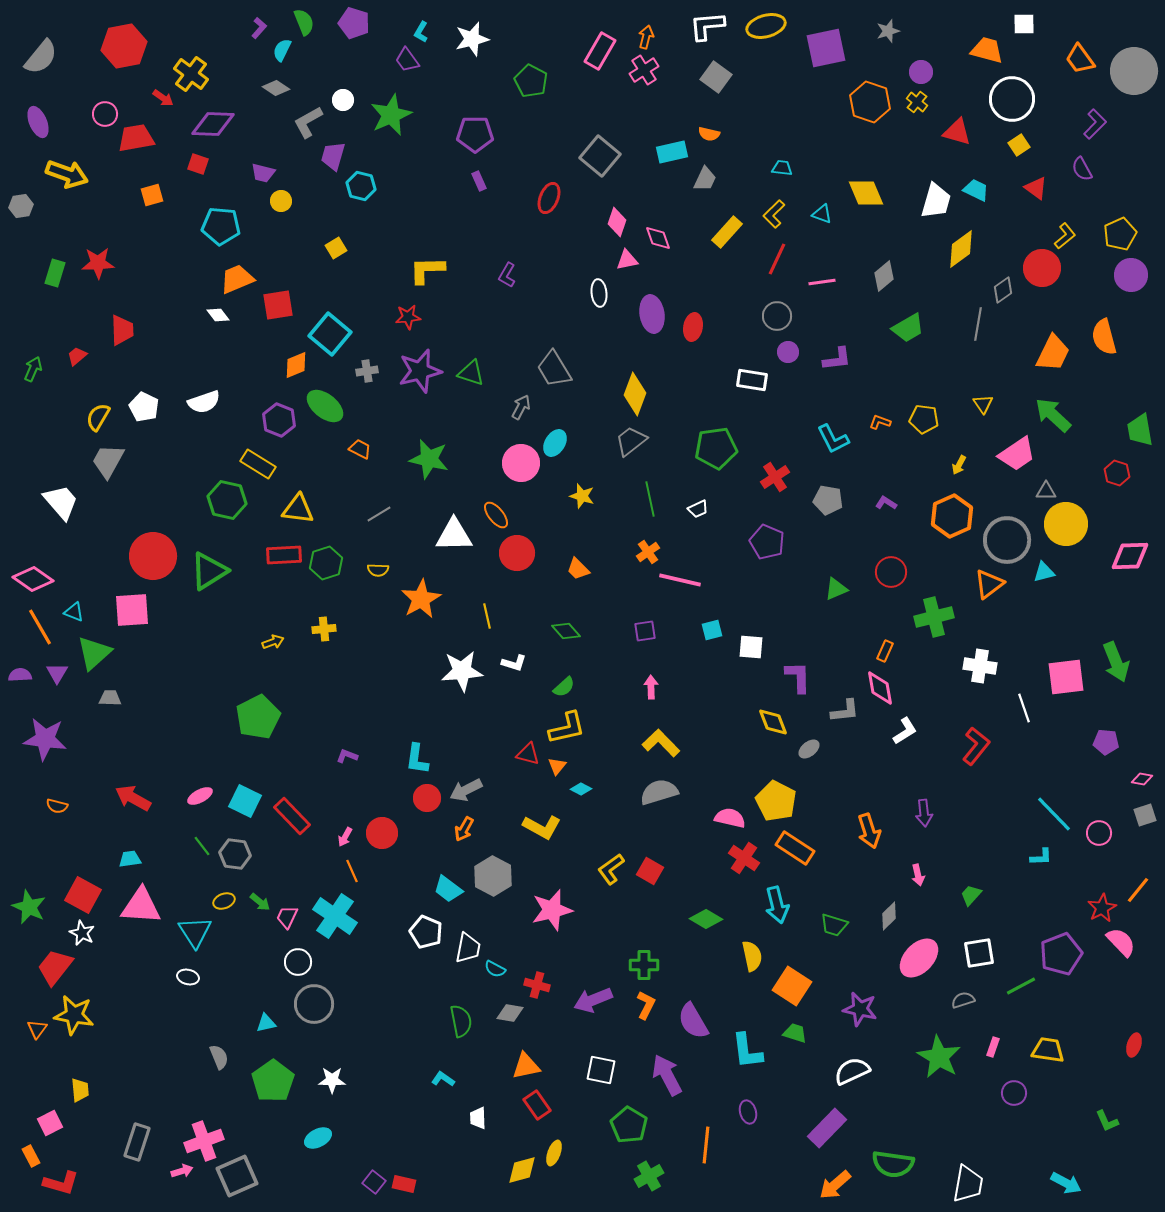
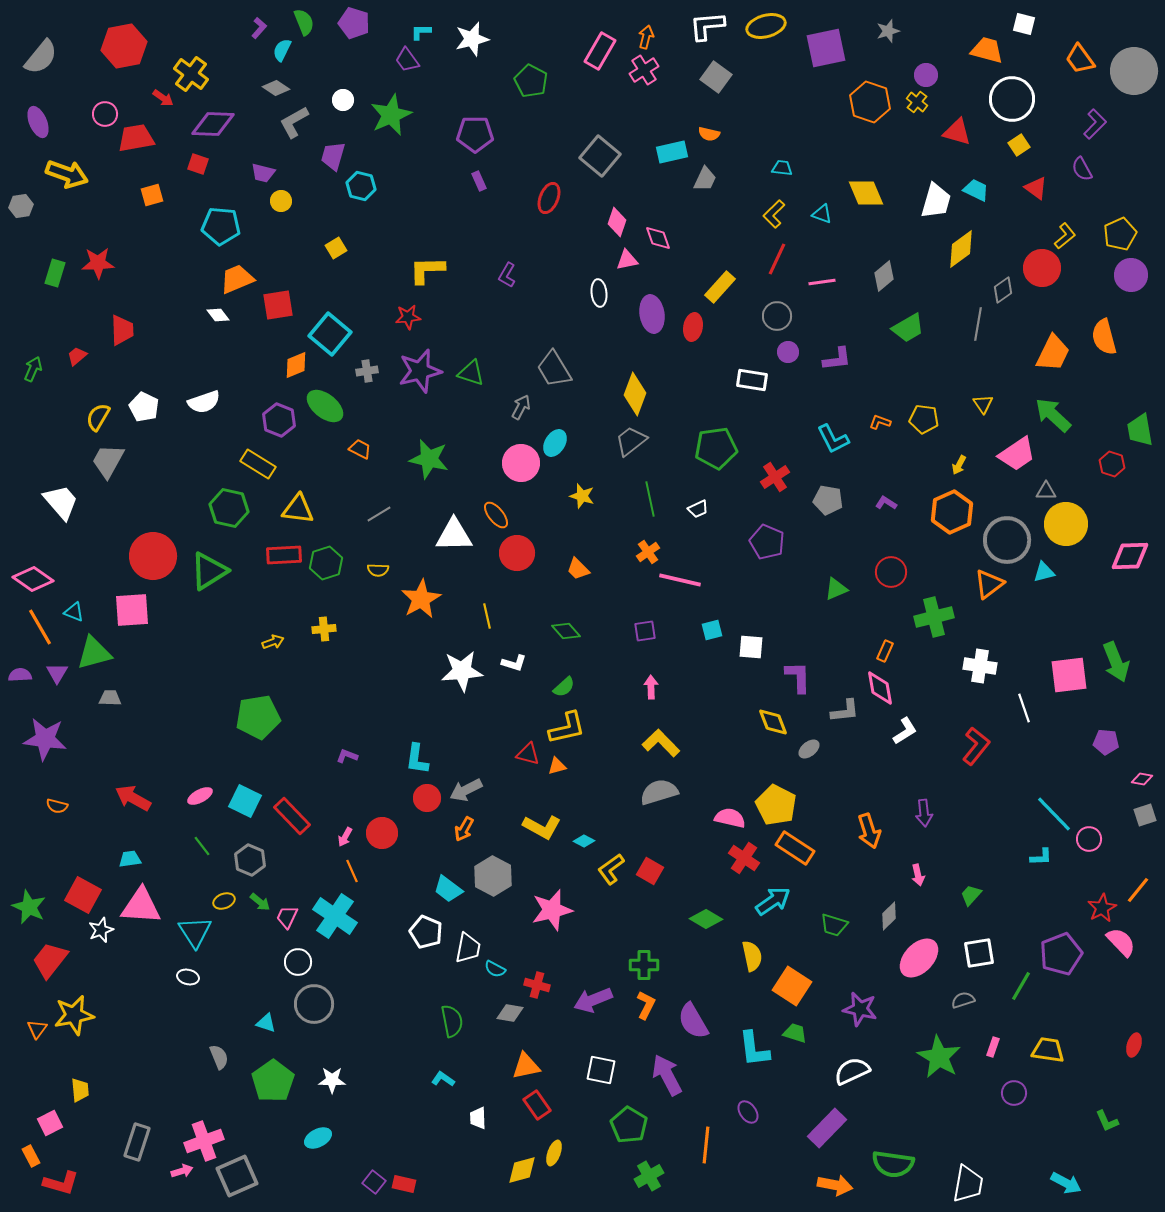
white square at (1024, 24): rotated 15 degrees clockwise
cyan L-shape at (421, 32): rotated 60 degrees clockwise
purple circle at (921, 72): moved 5 px right, 3 px down
gray L-shape at (308, 122): moved 14 px left
yellow rectangle at (727, 232): moved 7 px left, 55 px down
red hexagon at (1117, 473): moved 5 px left, 9 px up
green hexagon at (227, 500): moved 2 px right, 8 px down
orange hexagon at (952, 516): moved 4 px up
green triangle at (94, 653): rotated 27 degrees clockwise
pink square at (1066, 677): moved 3 px right, 2 px up
green pentagon at (258, 717): rotated 18 degrees clockwise
orange triangle at (557, 766): rotated 36 degrees clockwise
cyan diamond at (581, 789): moved 3 px right, 52 px down
yellow pentagon at (776, 801): moved 4 px down
pink circle at (1099, 833): moved 10 px left, 6 px down
gray hexagon at (235, 854): moved 15 px right, 6 px down; rotated 16 degrees clockwise
cyan arrow at (777, 905): moved 4 px left, 4 px up; rotated 111 degrees counterclockwise
white star at (82, 933): moved 19 px right, 3 px up; rotated 25 degrees clockwise
red trapezoid at (55, 967): moved 5 px left, 7 px up
green line at (1021, 986): rotated 32 degrees counterclockwise
yellow star at (74, 1015): rotated 21 degrees counterclockwise
green semicircle at (461, 1021): moved 9 px left
cyan triangle at (266, 1023): rotated 30 degrees clockwise
cyan L-shape at (747, 1051): moved 7 px right, 2 px up
purple ellipse at (748, 1112): rotated 20 degrees counterclockwise
orange arrow at (835, 1185): rotated 128 degrees counterclockwise
